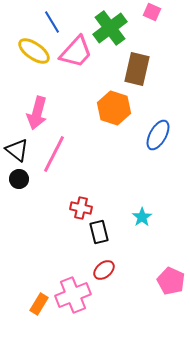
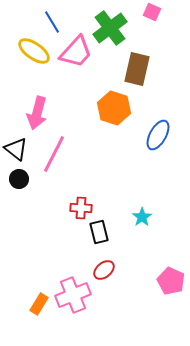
black triangle: moved 1 px left, 1 px up
red cross: rotated 10 degrees counterclockwise
